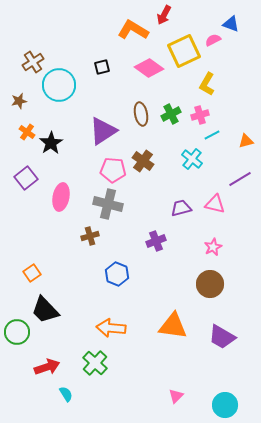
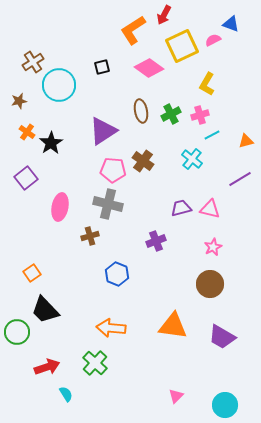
orange L-shape at (133, 30): rotated 64 degrees counterclockwise
yellow square at (184, 51): moved 2 px left, 5 px up
brown ellipse at (141, 114): moved 3 px up
pink ellipse at (61, 197): moved 1 px left, 10 px down
pink triangle at (215, 204): moved 5 px left, 5 px down
